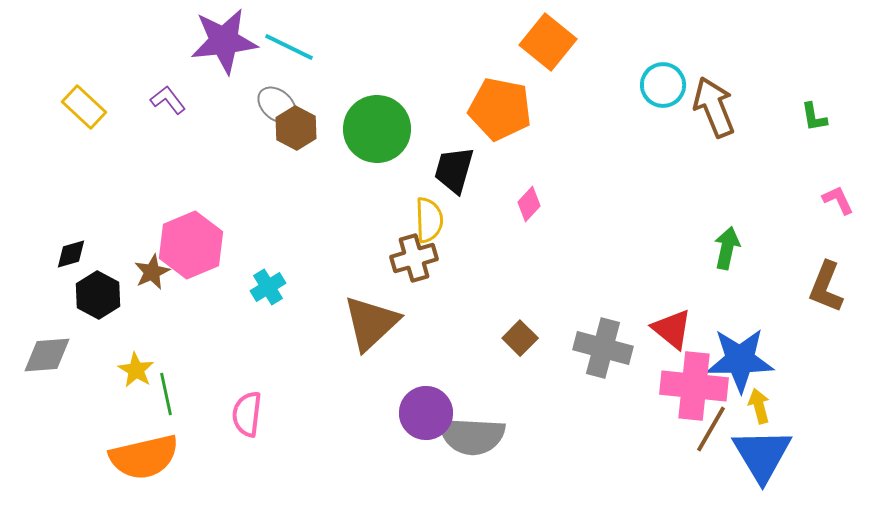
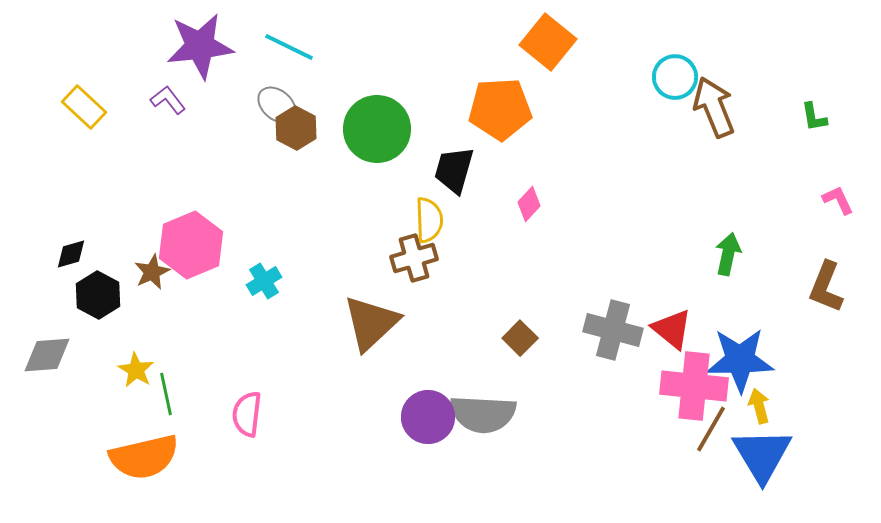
purple star: moved 24 px left, 5 px down
cyan circle: moved 12 px right, 8 px up
orange pentagon: rotated 14 degrees counterclockwise
green arrow: moved 1 px right, 6 px down
cyan cross: moved 4 px left, 6 px up
gray cross: moved 10 px right, 18 px up
purple circle: moved 2 px right, 4 px down
gray semicircle: moved 11 px right, 22 px up
